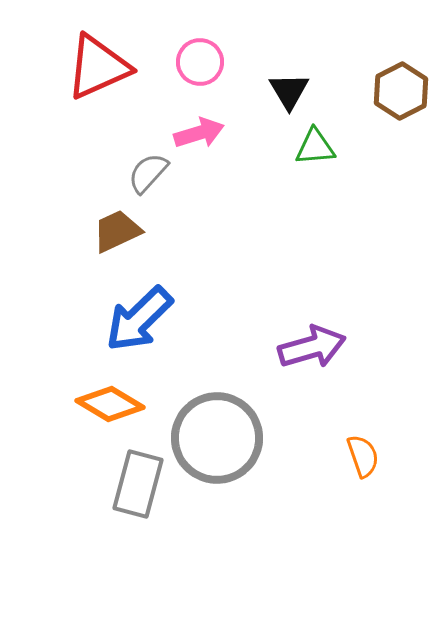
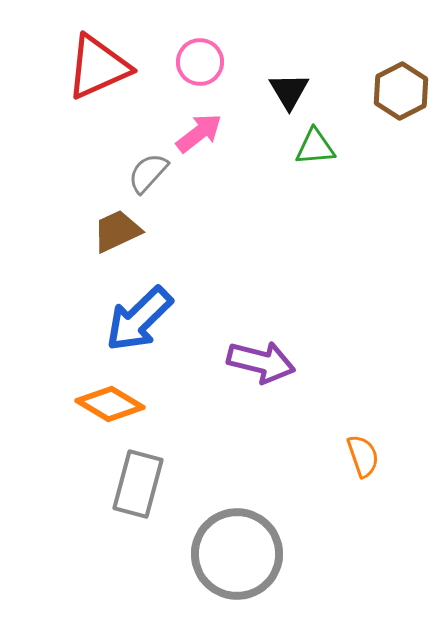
pink arrow: rotated 21 degrees counterclockwise
purple arrow: moved 51 px left, 15 px down; rotated 30 degrees clockwise
gray circle: moved 20 px right, 116 px down
